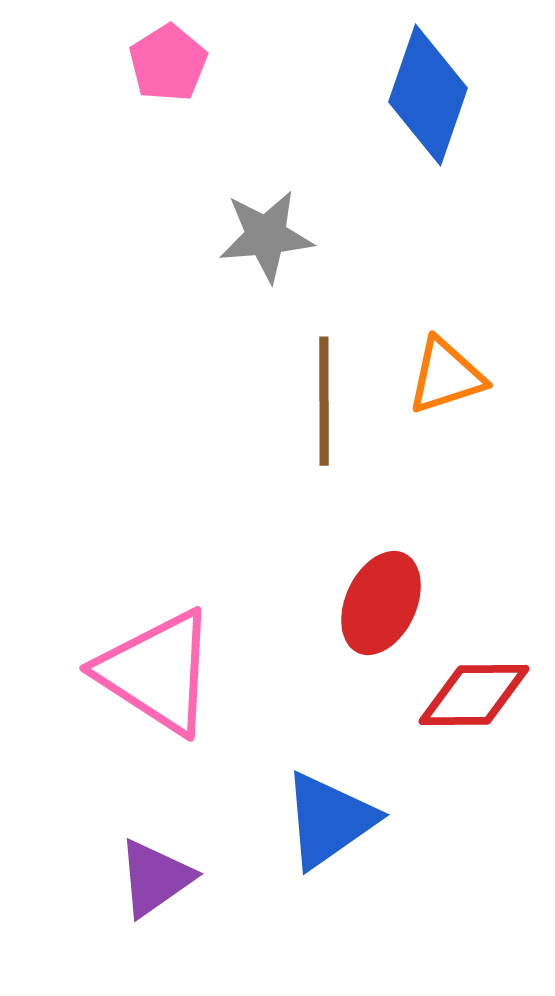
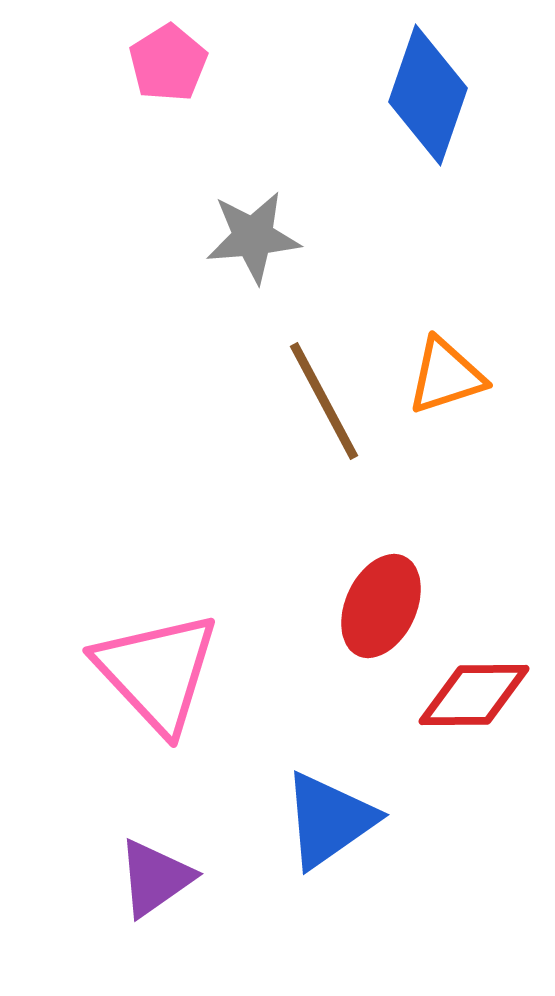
gray star: moved 13 px left, 1 px down
brown line: rotated 28 degrees counterclockwise
red ellipse: moved 3 px down
pink triangle: rotated 14 degrees clockwise
